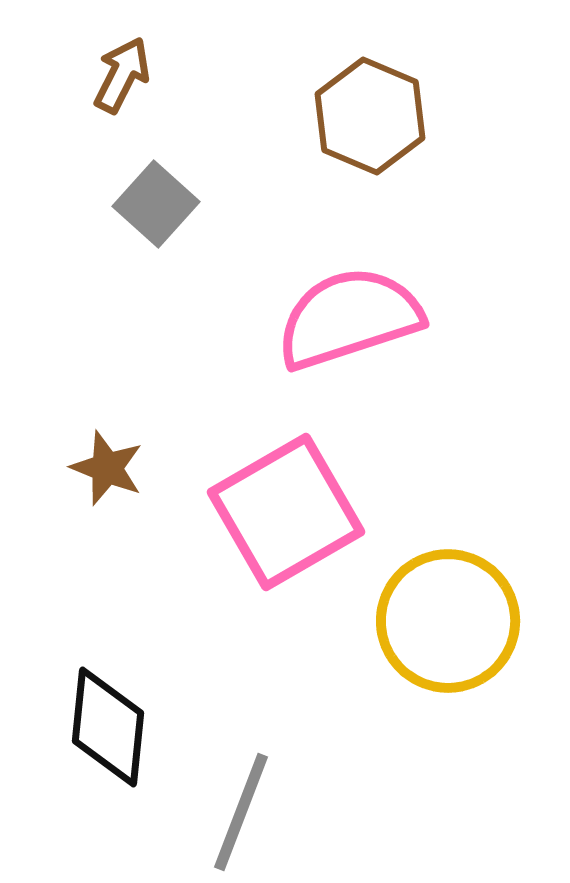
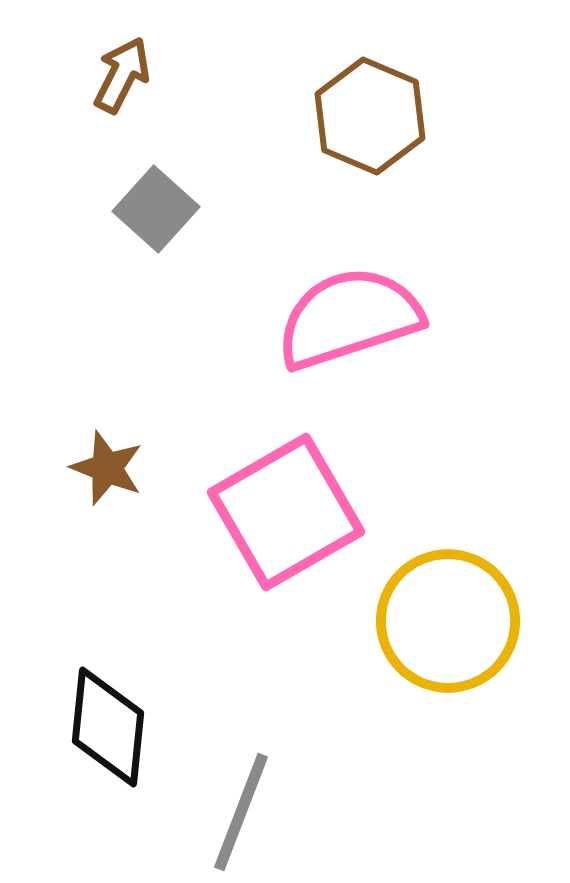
gray square: moved 5 px down
